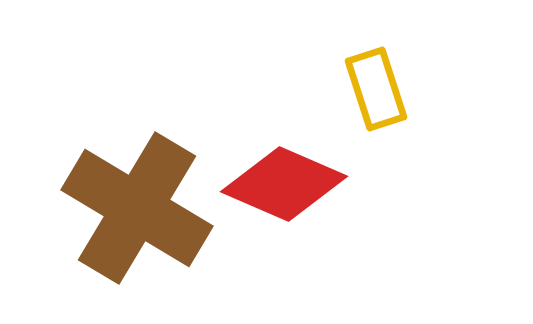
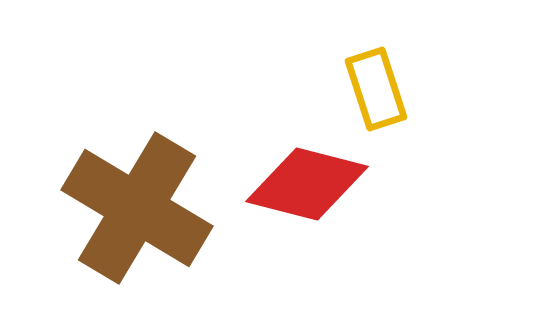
red diamond: moved 23 px right; rotated 9 degrees counterclockwise
